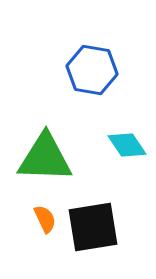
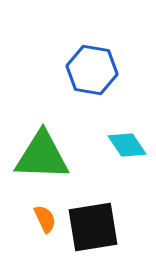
green triangle: moved 3 px left, 2 px up
